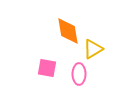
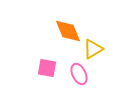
orange diamond: rotated 12 degrees counterclockwise
pink ellipse: rotated 25 degrees counterclockwise
